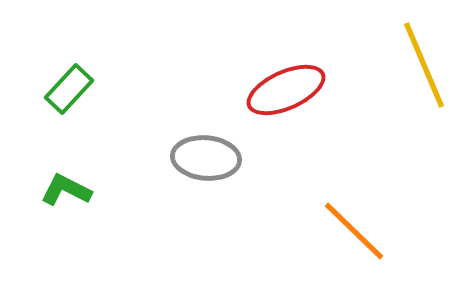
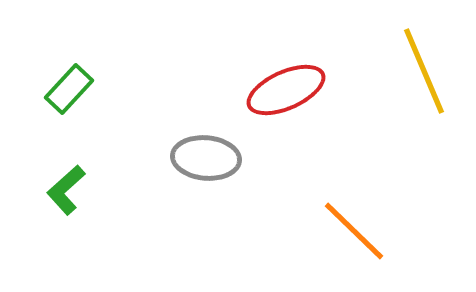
yellow line: moved 6 px down
green L-shape: rotated 69 degrees counterclockwise
